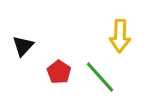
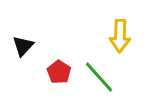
green line: moved 1 px left
